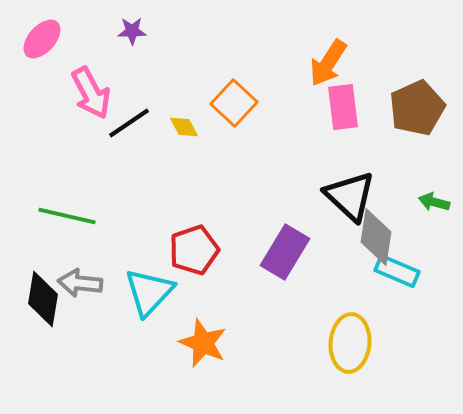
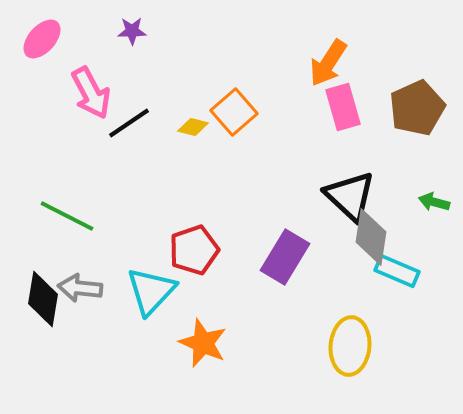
orange square: moved 9 px down; rotated 6 degrees clockwise
pink rectangle: rotated 9 degrees counterclockwise
yellow diamond: moved 9 px right; rotated 48 degrees counterclockwise
green line: rotated 14 degrees clockwise
gray diamond: moved 5 px left
purple rectangle: moved 5 px down
gray arrow: moved 5 px down
cyan triangle: moved 2 px right, 1 px up
yellow ellipse: moved 3 px down
